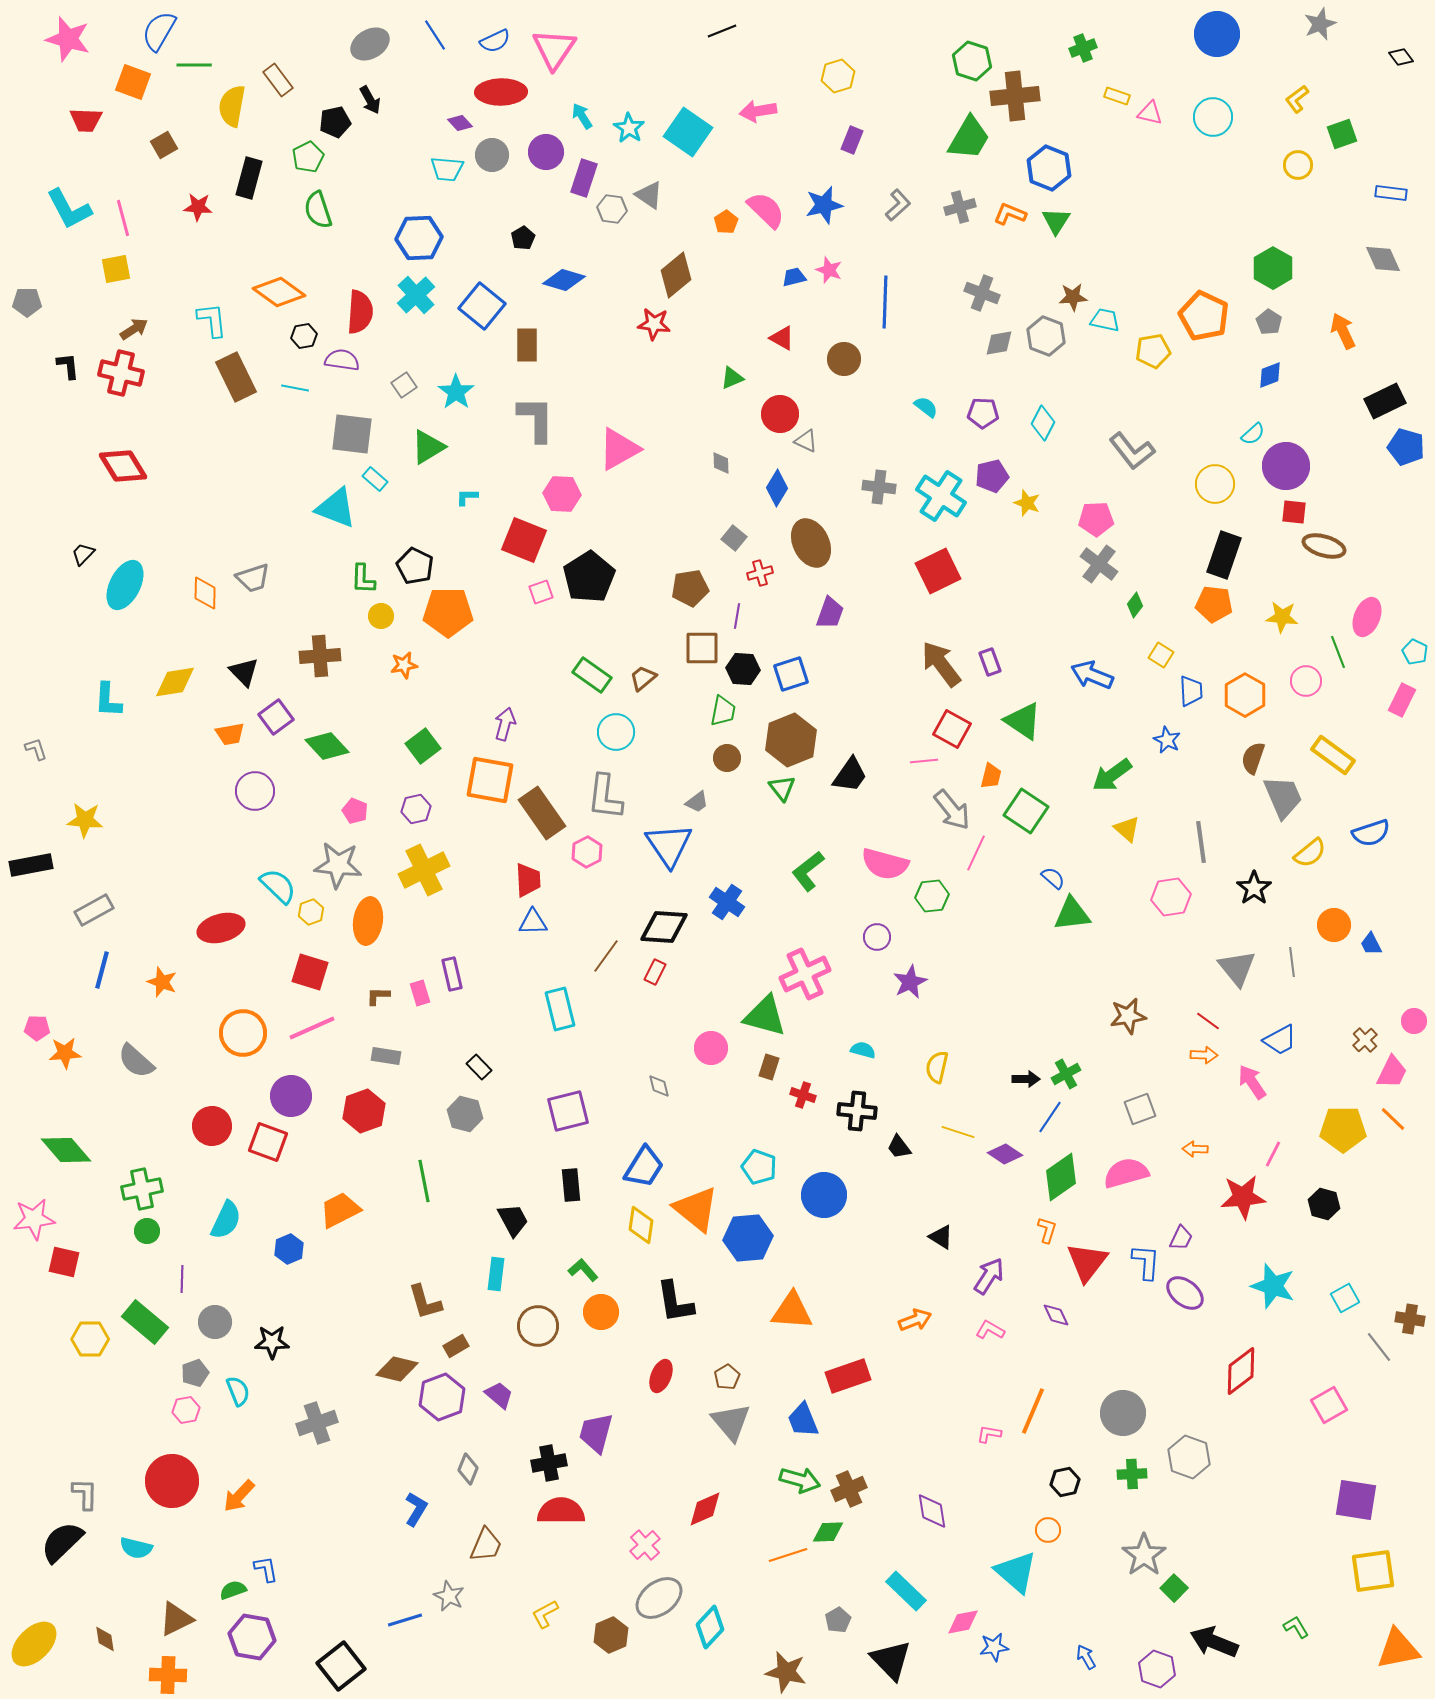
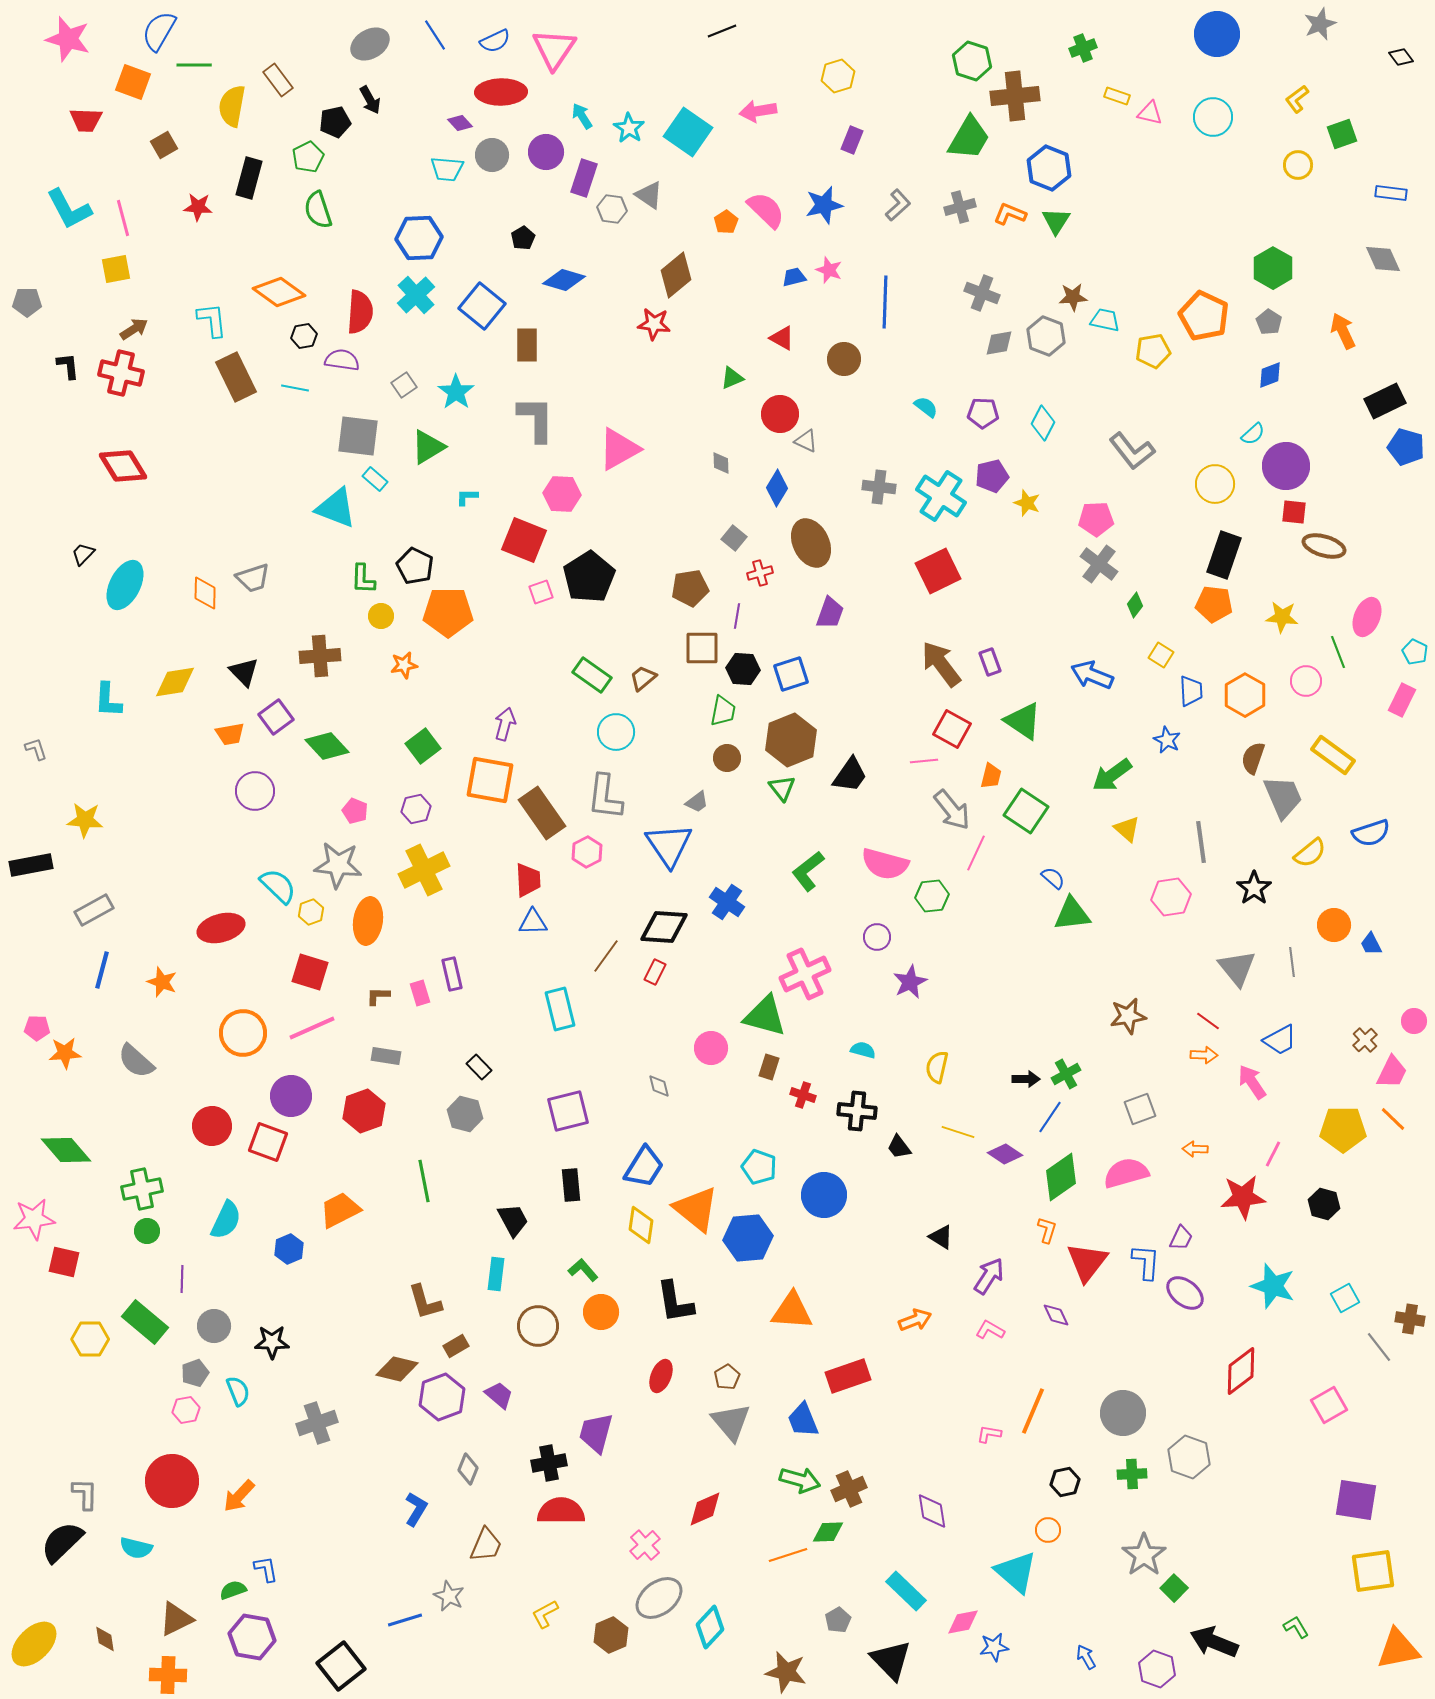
gray square at (352, 434): moved 6 px right, 2 px down
gray circle at (215, 1322): moved 1 px left, 4 px down
